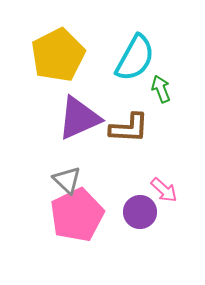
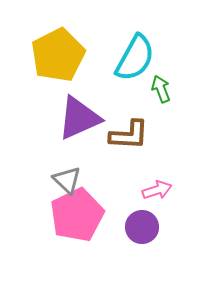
brown L-shape: moved 7 px down
pink arrow: moved 7 px left; rotated 60 degrees counterclockwise
purple circle: moved 2 px right, 15 px down
